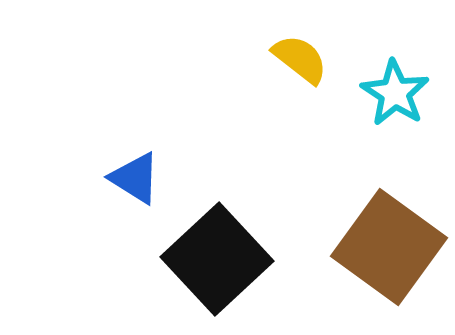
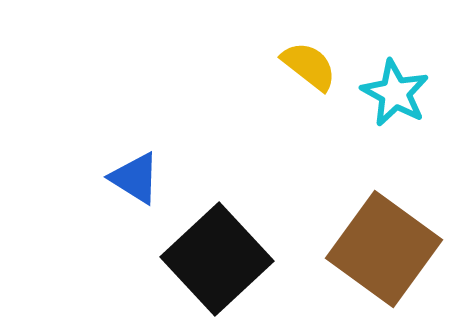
yellow semicircle: moved 9 px right, 7 px down
cyan star: rotated 4 degrees counterclockwise
brown square: moved 5 px left, 2 px down
